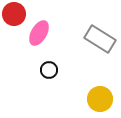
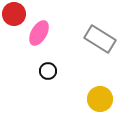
black circle: moved 1 px left, 1 px down
